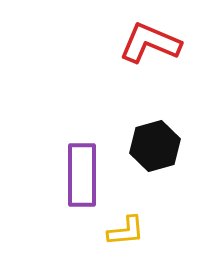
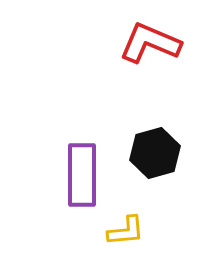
black hexagon: moved 7 px down
